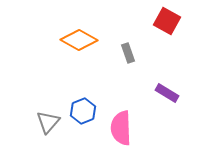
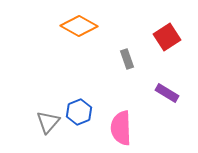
red square: moved 16 px down; rotated 28 degrees clockwise
orange diamond: moved 14 px up
gray rectangle: moved 1 px left, 6 px down
blue hexagon: moved 4 px left, 1 px down
